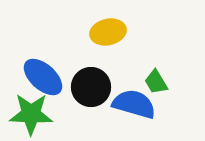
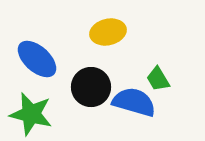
blue ellipse: moved 6 px left, 18 px up
green trapezoid: moved 2 px right, 3 px up
blue semicircle: moved 2 px up
green star: rotated 12 degrees clockwise
